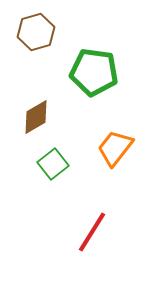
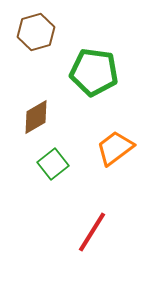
orange trapezoid: rotated 15 degrees clockwise
